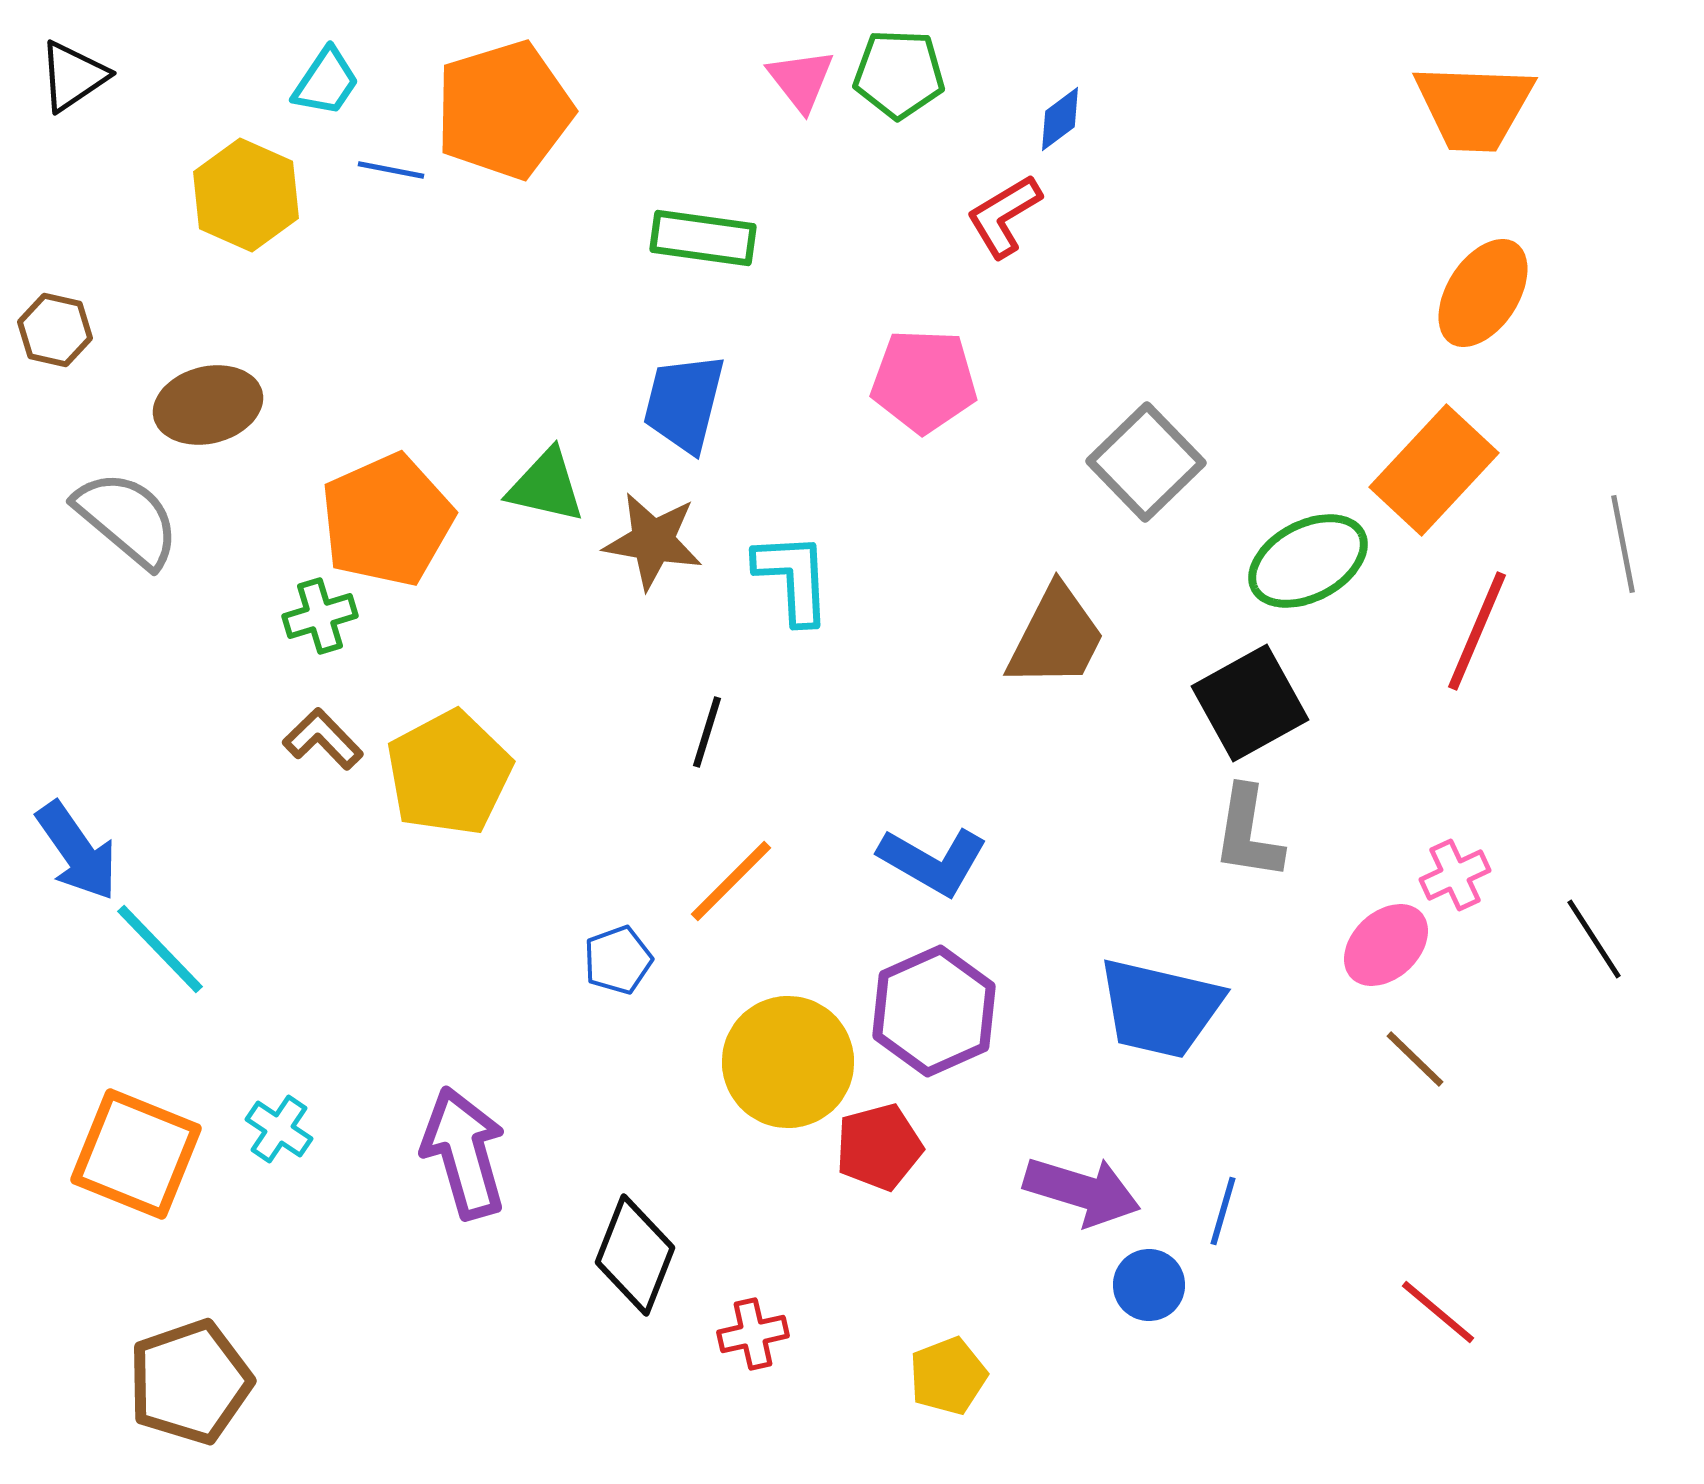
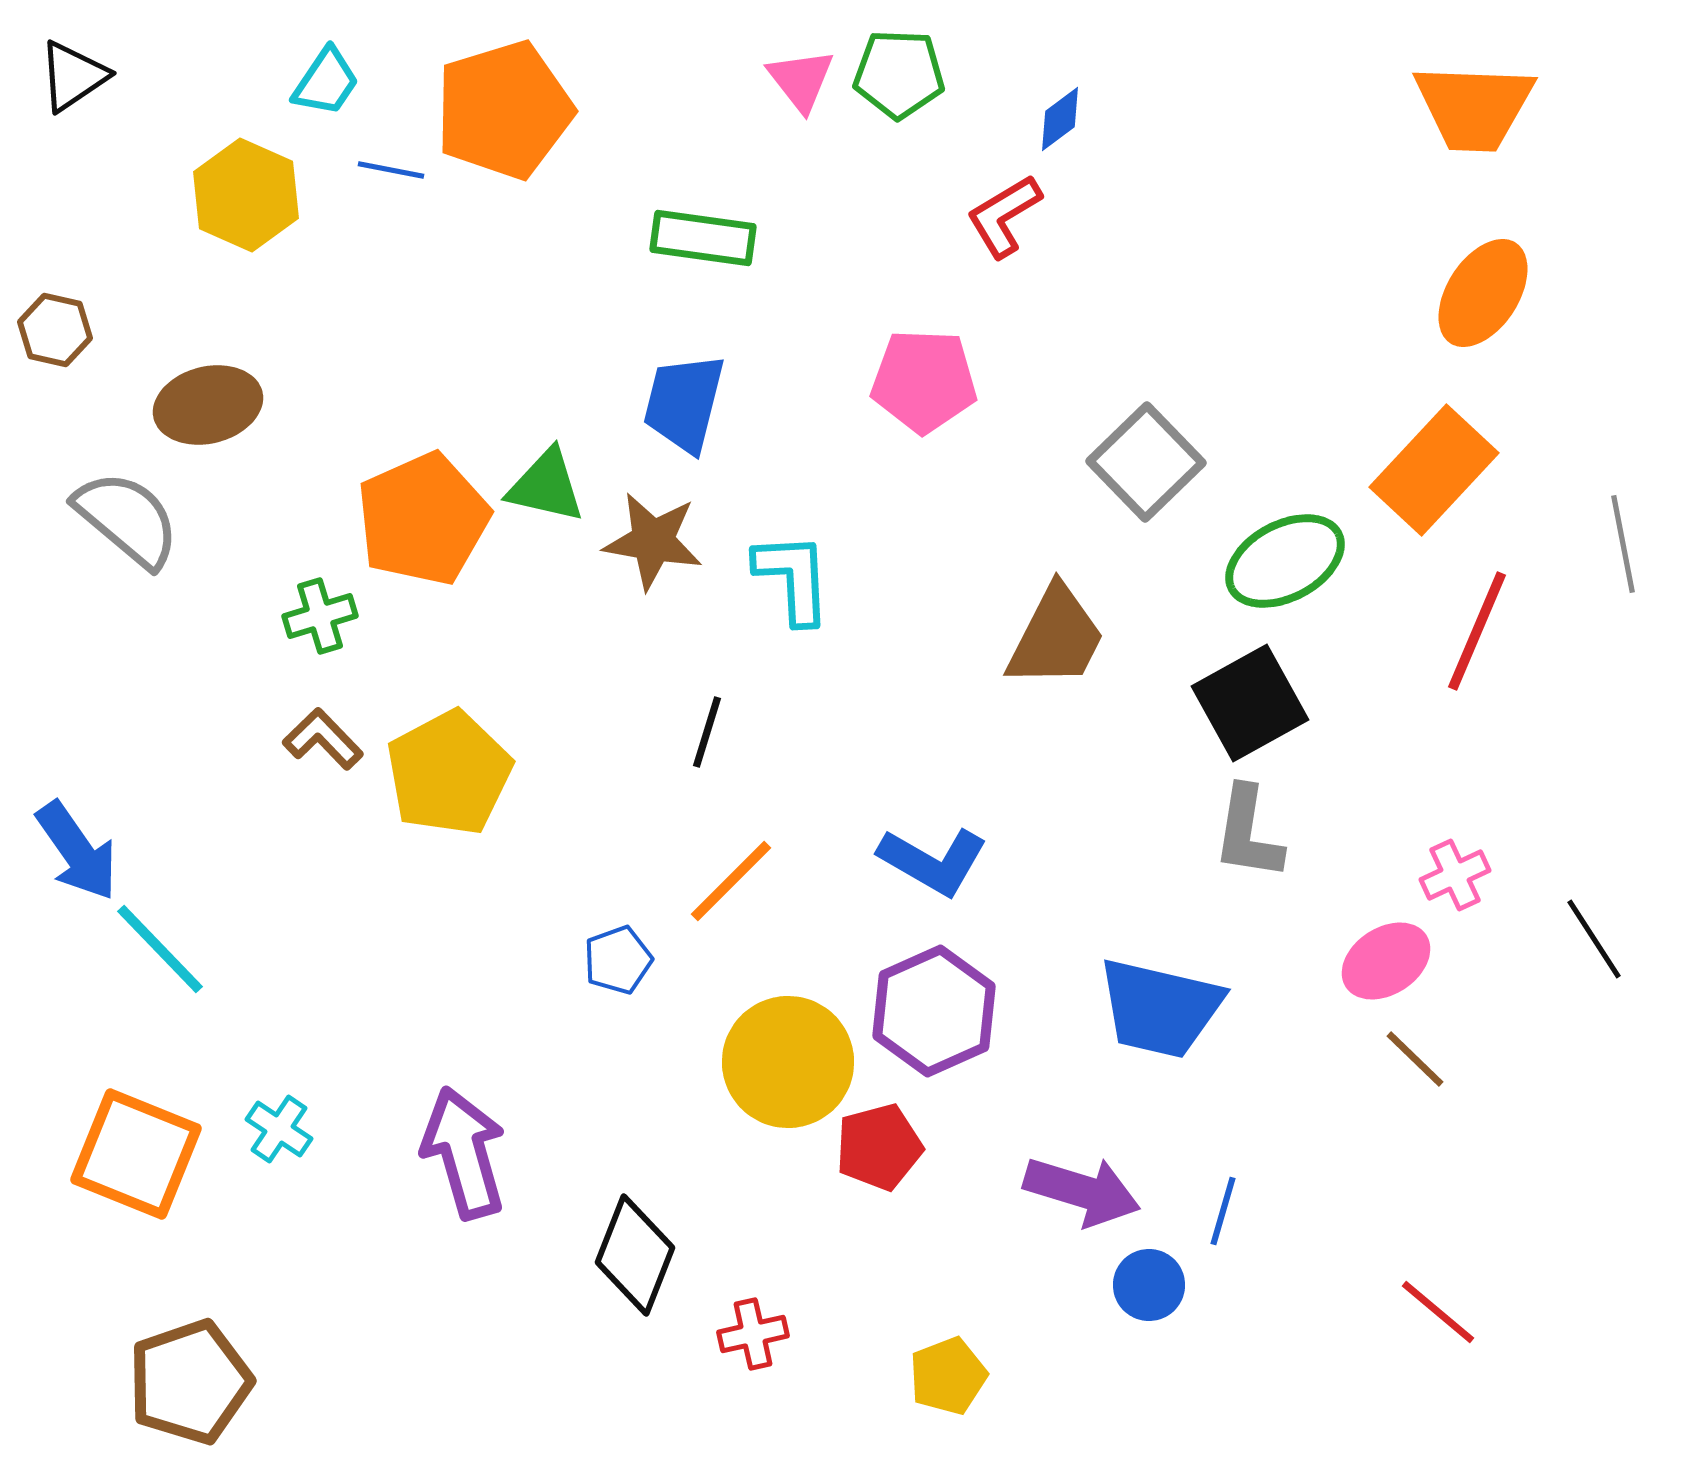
orange pentagon at (387, 520): moved 36 px right, 1 px up
green ellipse at (1308, 561): moved 23 px left
pink ellipse at (1386, 945): moved 16 px down; rotated 10 degrees clockwise
